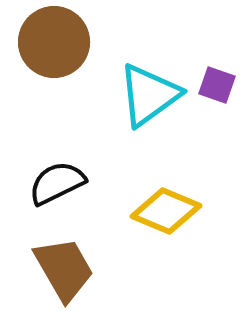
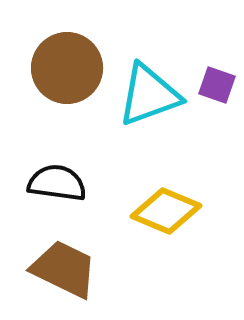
brown circle: moved 13 px right, 26 px down
cyan triangle: rotated 16 degrees clockwise
black semicircle: rotated 34 degrees clockwise
brown trapezoid: rotated 34 degrees counterclockwise
